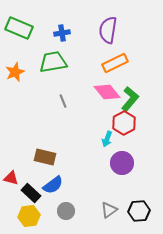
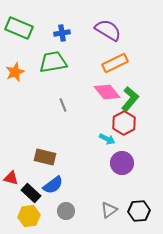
purple semicircle: rotated 112 degrees clockwise
gray line: moved 4 px down
cyan arrow: rotated 84 degrees counterclockwise
